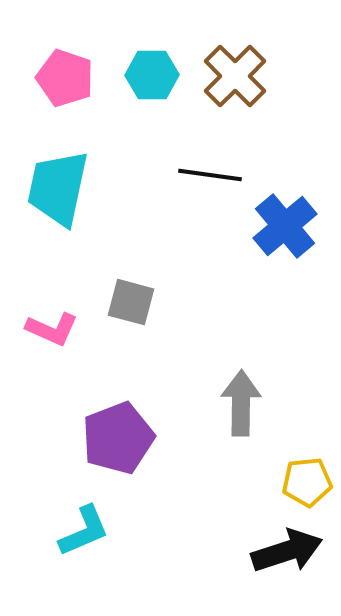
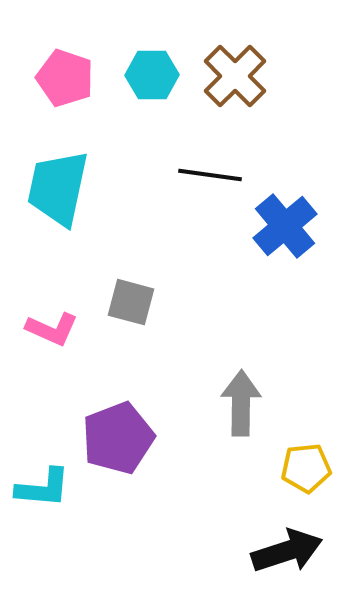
yellow pentagon: moved 1 px left, 14 px up
cyan L-shape: moved 41 px left, 43 px up; rotated 28 degrees clockwise
